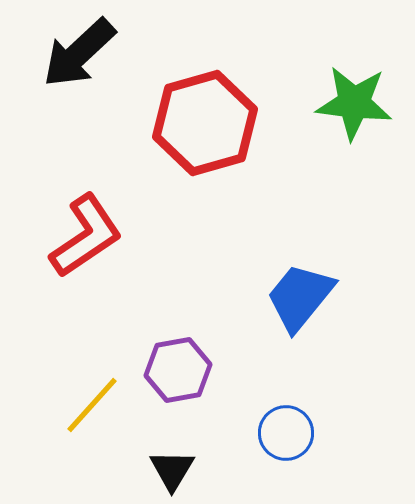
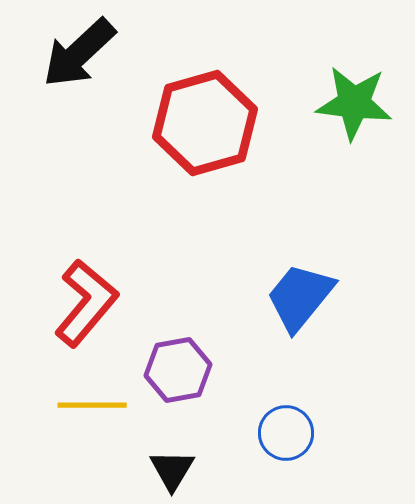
red L-shape: moved 67 px down; rotated 16 degrees counterclockwise
yellow line: rotated 48 degrees clockwise
